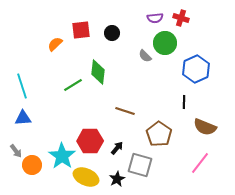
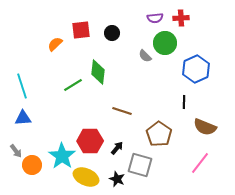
red cross: rotated 21 degrees counterclockwise
brown line: moved 3 px left
black star: rotated 21 degrees counterclockwise
